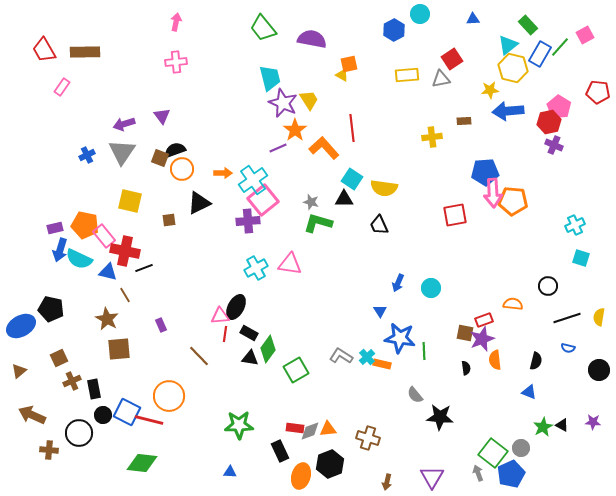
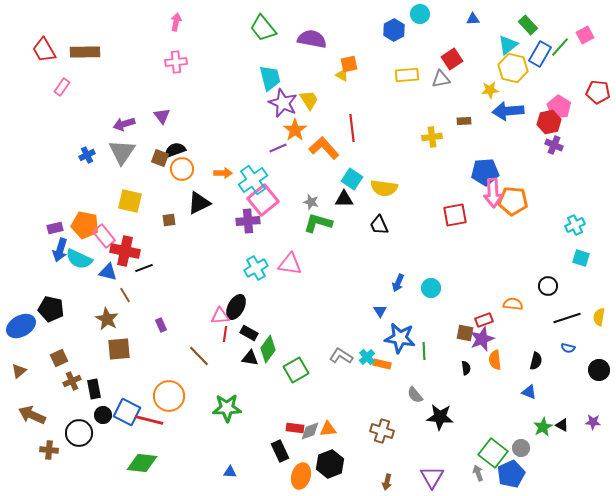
green star at (239, 425): moved 12 px left, 17 px up
brown cross at (368, 438): moved 14 px right, 7 px up
